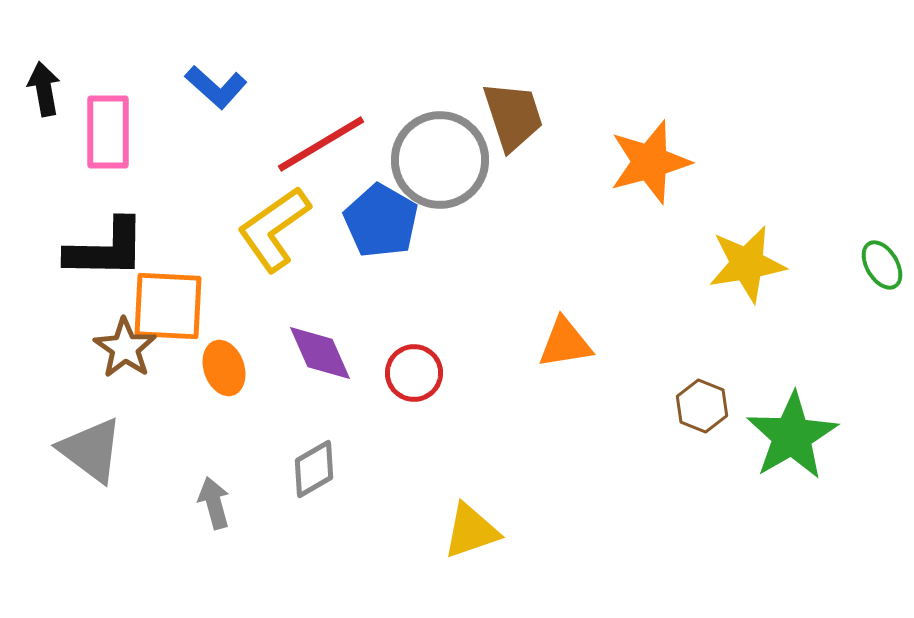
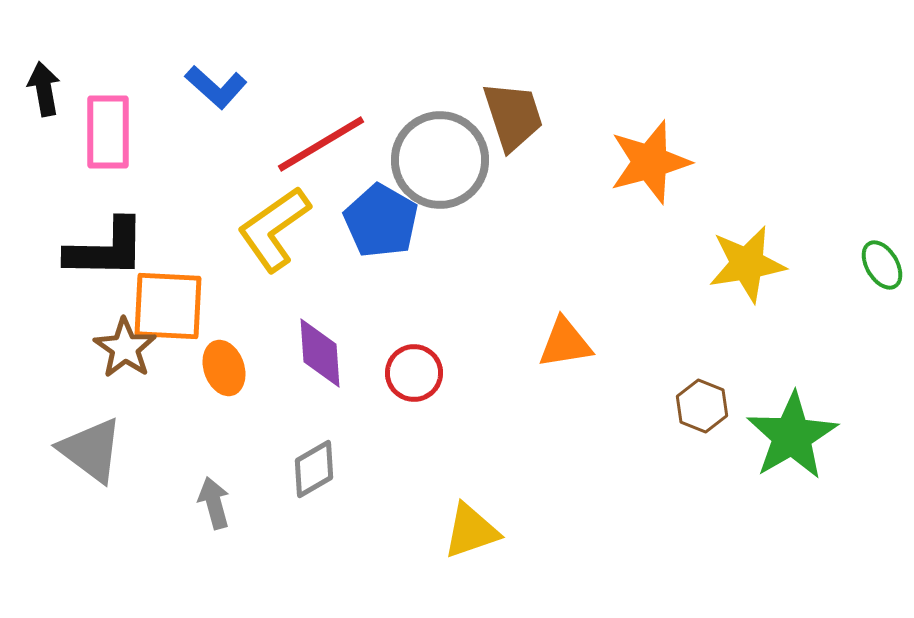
purple diamond: rotated 20 degrees clockwise
